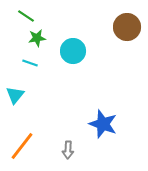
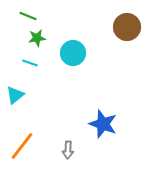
green line: moved 2 px right; rotated 12 degrees counterclockwise
cyan circle: moved 2 px down
cyan triangle: rotated 12 degrees clockwise
